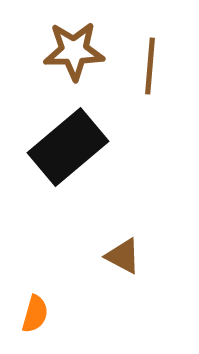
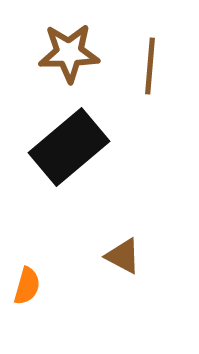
brown star: moved 5 px left, 2 px down
black rectangle: moved 1 px right
orange semicircle: moved 8 px left, 28 px up
